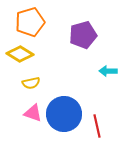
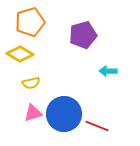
pink triangle: rotated 36 degrees counterclockwise
red line: rotated 55 degrees counterclockwise
